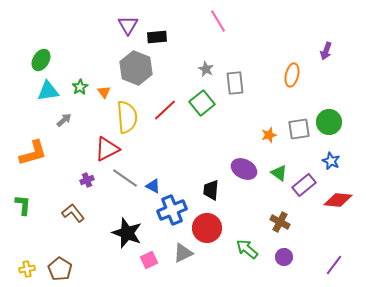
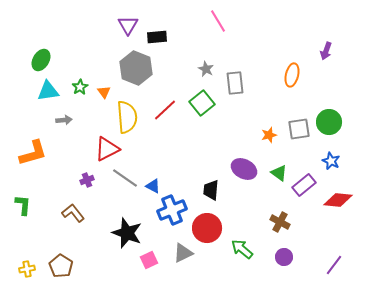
gray arrow at (64, 120): rotated 35 degrees clockwise
green arrow at (247, 249): moved 5 px left
brown pentagon at (60, 269): moved 1 px right, 3 px up
